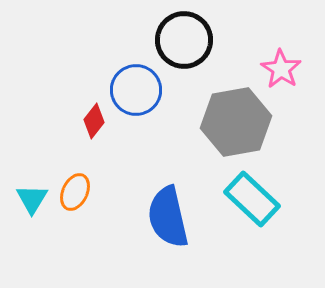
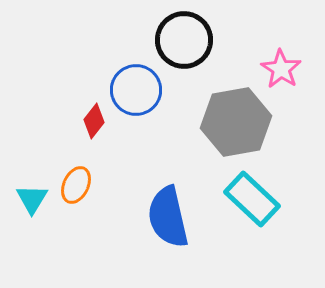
orange ellipse: moved 1 px right, 7 px up
